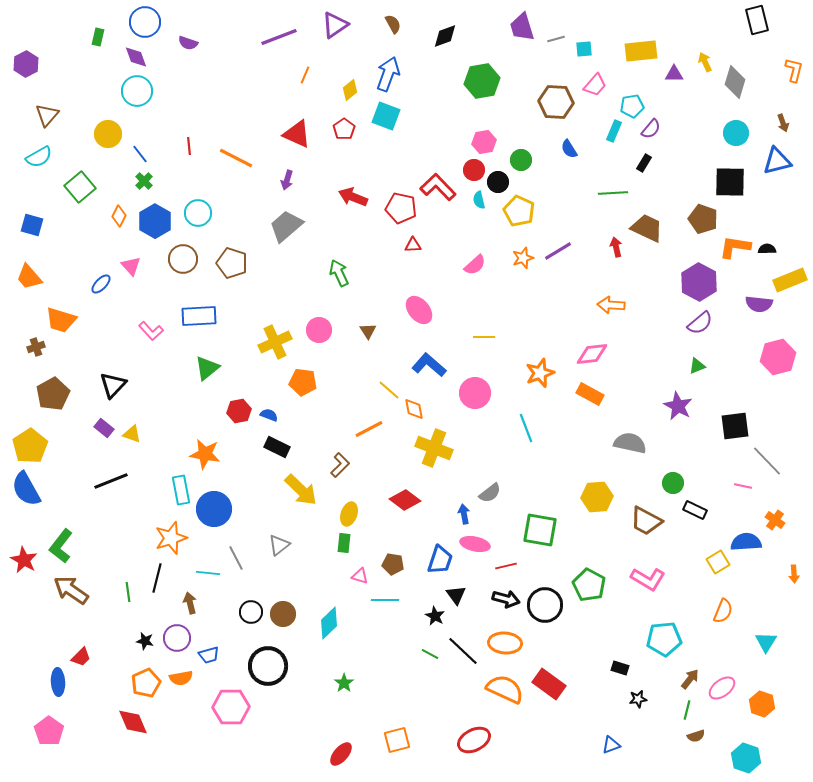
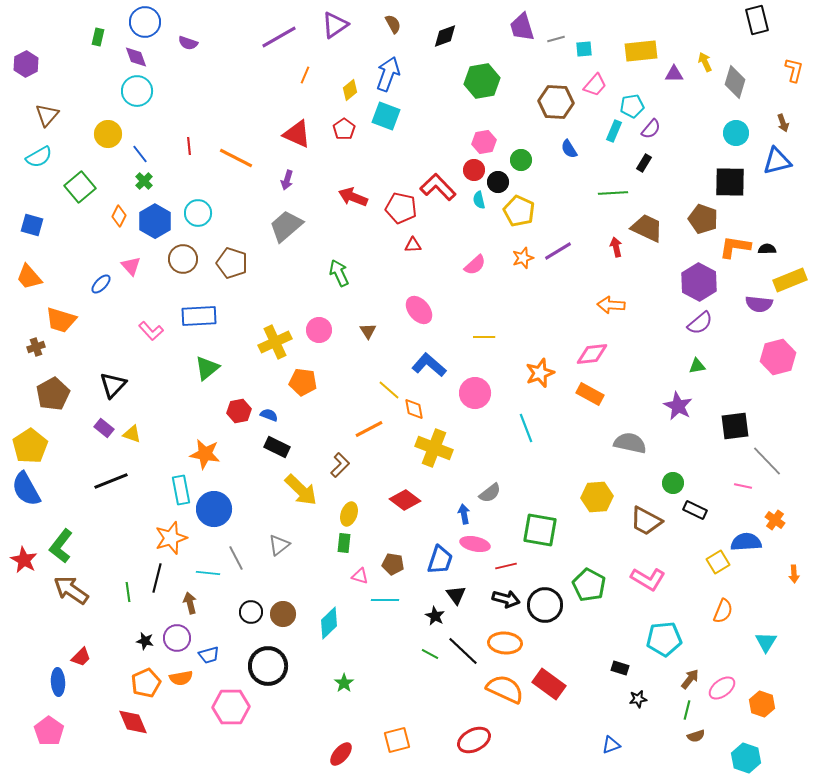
purple line at (279, 37): rotated 9 degrees counterclockwise
green triangle at (697, 366): rotated 12 degrees clockwise
